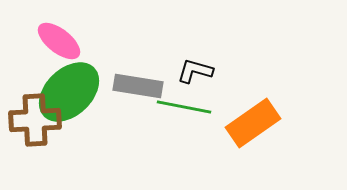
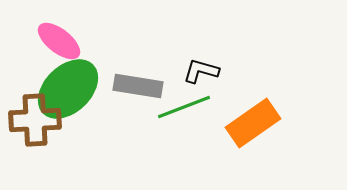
black L-shape: moved 6 px right
green ellipse: moved 1 px left, 3 px up
green line: rotated 32 degrees counterclockwise
